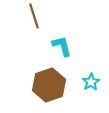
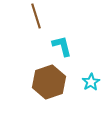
brown line: moved 2 px right
brown hexagon: moved 3 px up
